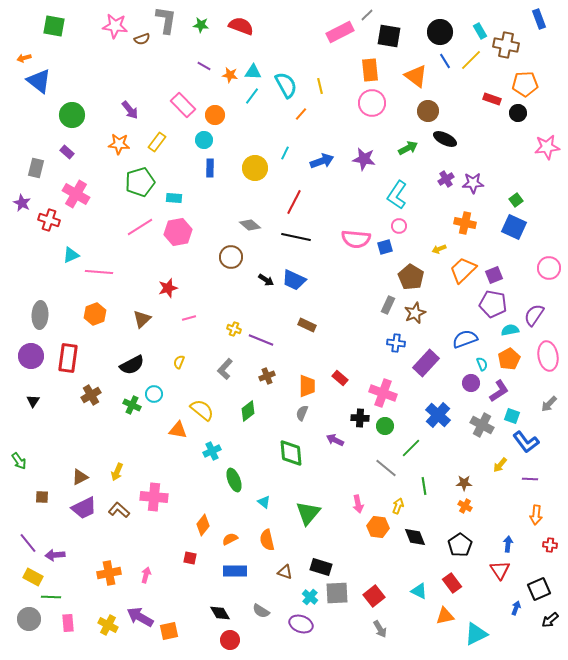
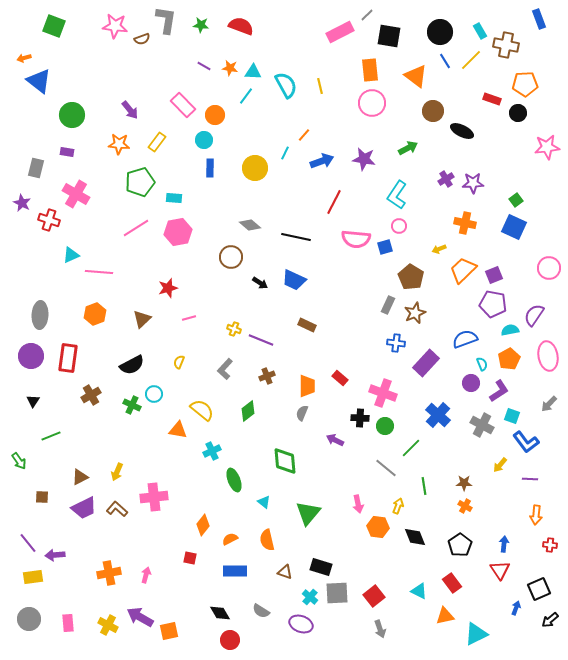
green square at (54, 26): rotated 10 degrees clockwise
orange star at (230, 75): moved 7 px up
cyan line at (252, 96): moved 6 px left
brown circle at (428, 111): moved 5 px right
orange line at (301, 114): moved 3 px right, 21 px down
black ellipse at (445, 139): moved 17 px right, 8 px up
purple rectangle at (67, 152): rotated 32 degrees counterclockwise
red line at (294, 202): moved 40 px right
pink line at (140, 227): moved 4 px left, 1 px down
black arrow at (266, 280): moved 6 px left, 3 px down
green diamond at (291, 453): moved 6 px left, 8 px down
pink cross at (154, 497): rotated 12 degrees counterclockwise
brown L-shape at (119, 510): moved 2 px left, 1 px up
blue arrow at (508, 544): moved 4 px left
yellow rectangle at (33, 577): rotated 36 degrees counterclockwise
green line at (51, 597): moved 161 px up; rotated 24 degrees counterclockwise
gray arrow at (380, 629): rotated 12 degrees clockwise
